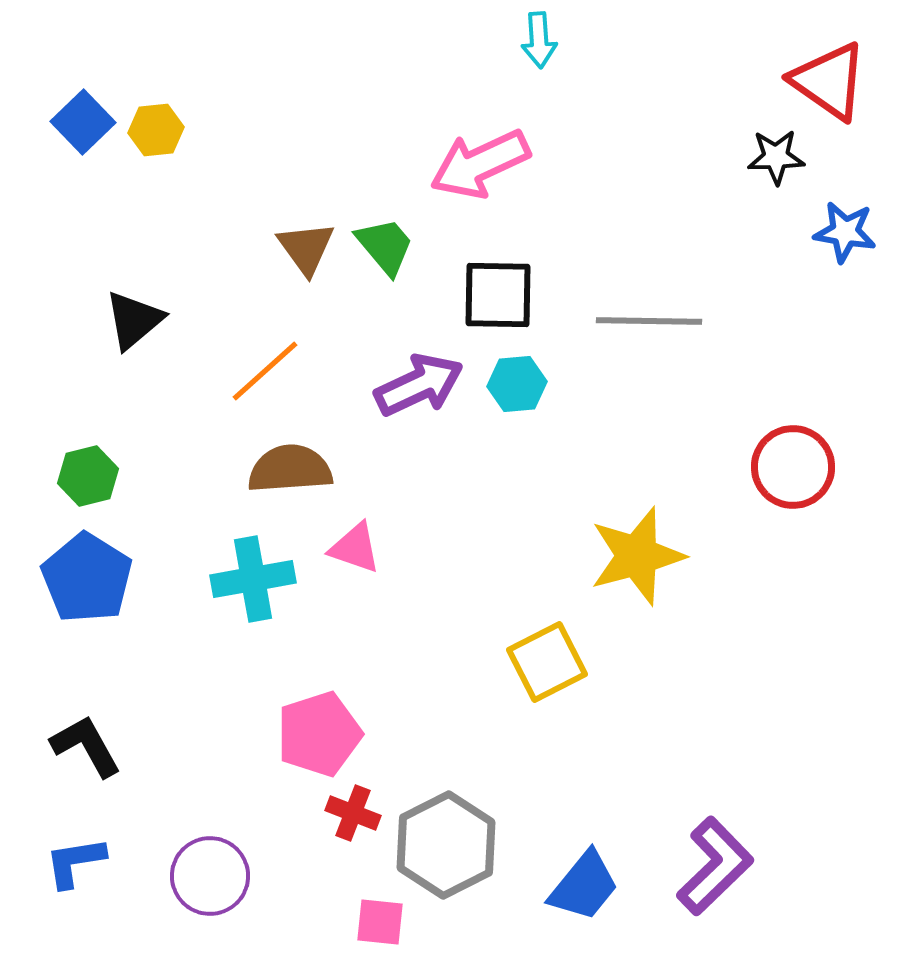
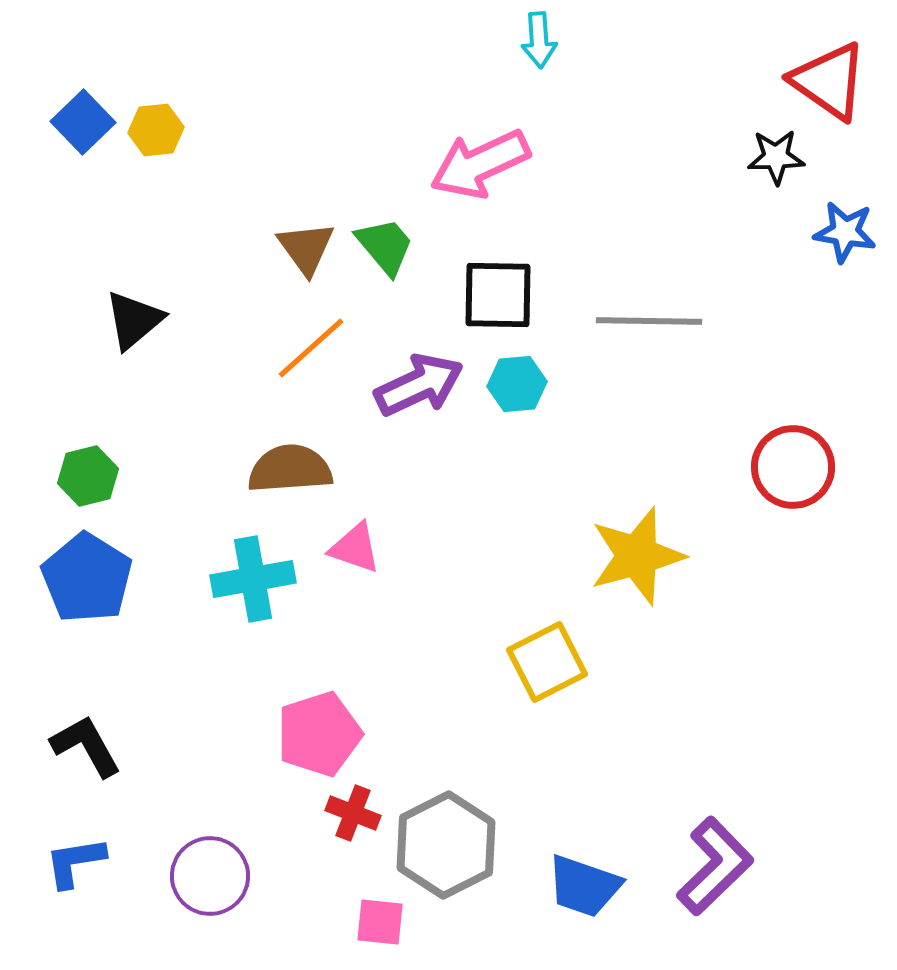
orange line: moved 46 px right, 23 px up
blue trapezoid: rotated 70 degrees clockwise
